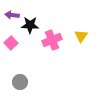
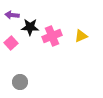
black star: moved 2 px down
yellow triangle: rotated 32 degrees clockwise
pink cross: moved 4 px up
